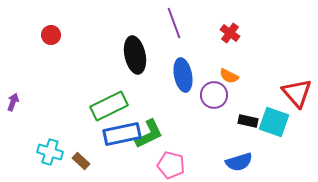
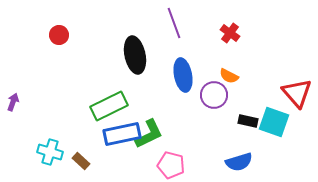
red circle: moved 8 px right
